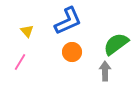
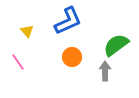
green semicircle: moved 1 px down
orange circle: moved 5 px down
pink line: moved 2 px left; rotated 66 degrees counterclockwise
